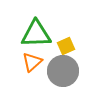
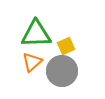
gray circle: moved 1 px left
